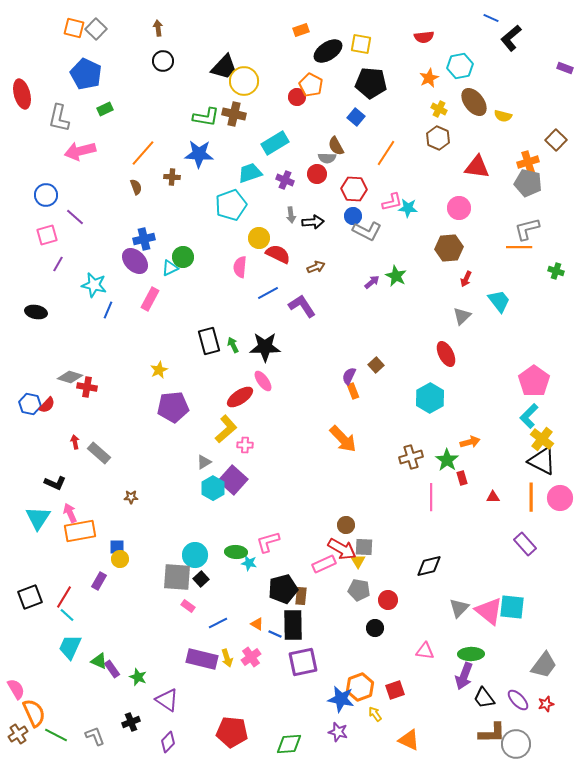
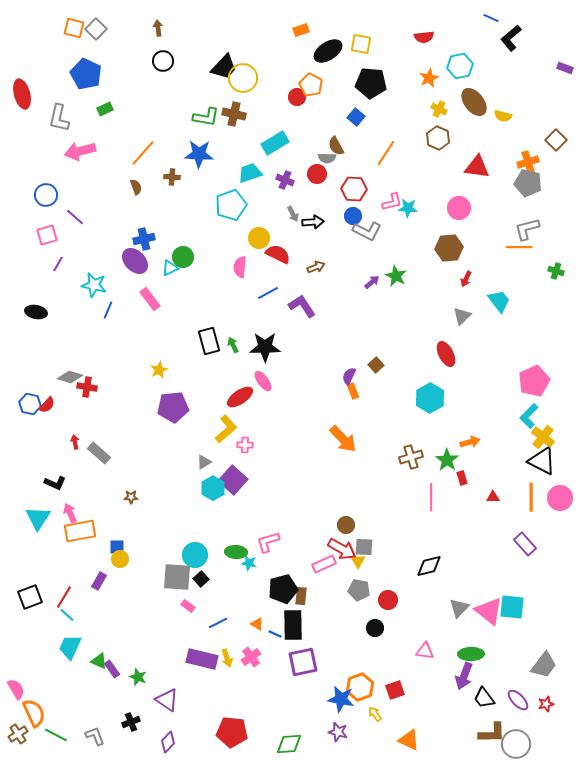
yellow circle at (244, 81): moved 1 px left, 3 px up
gray arrow at (291, 215): moved 2 px right, 1 px up; rotated 21 degrees counterclockwise
pink rectangle at (150, 299): rotated 65 degrees counterclockwise
pink pentagon at (534, 381): rotated 12 degrees clockwise
yellow cross at (542, 439): moved 1 px right, 2 px up
